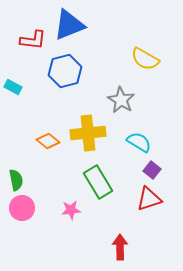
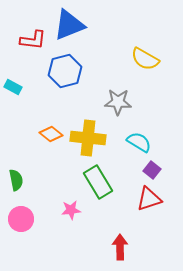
gray star: moved 3 px left, 2 px down; rotated 28 degrees counterclockwise
yellow cross: moved 5 px down; rotated 12 degrees clockwise
orange diamond: moved 3 px right, 7 px up
pink circle: moved 1 px left, 11 px down
